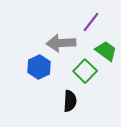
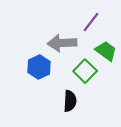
gray arrow: moved 1 px right
